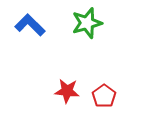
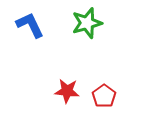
blue L-shape: rotated 20 degrees clockwise
